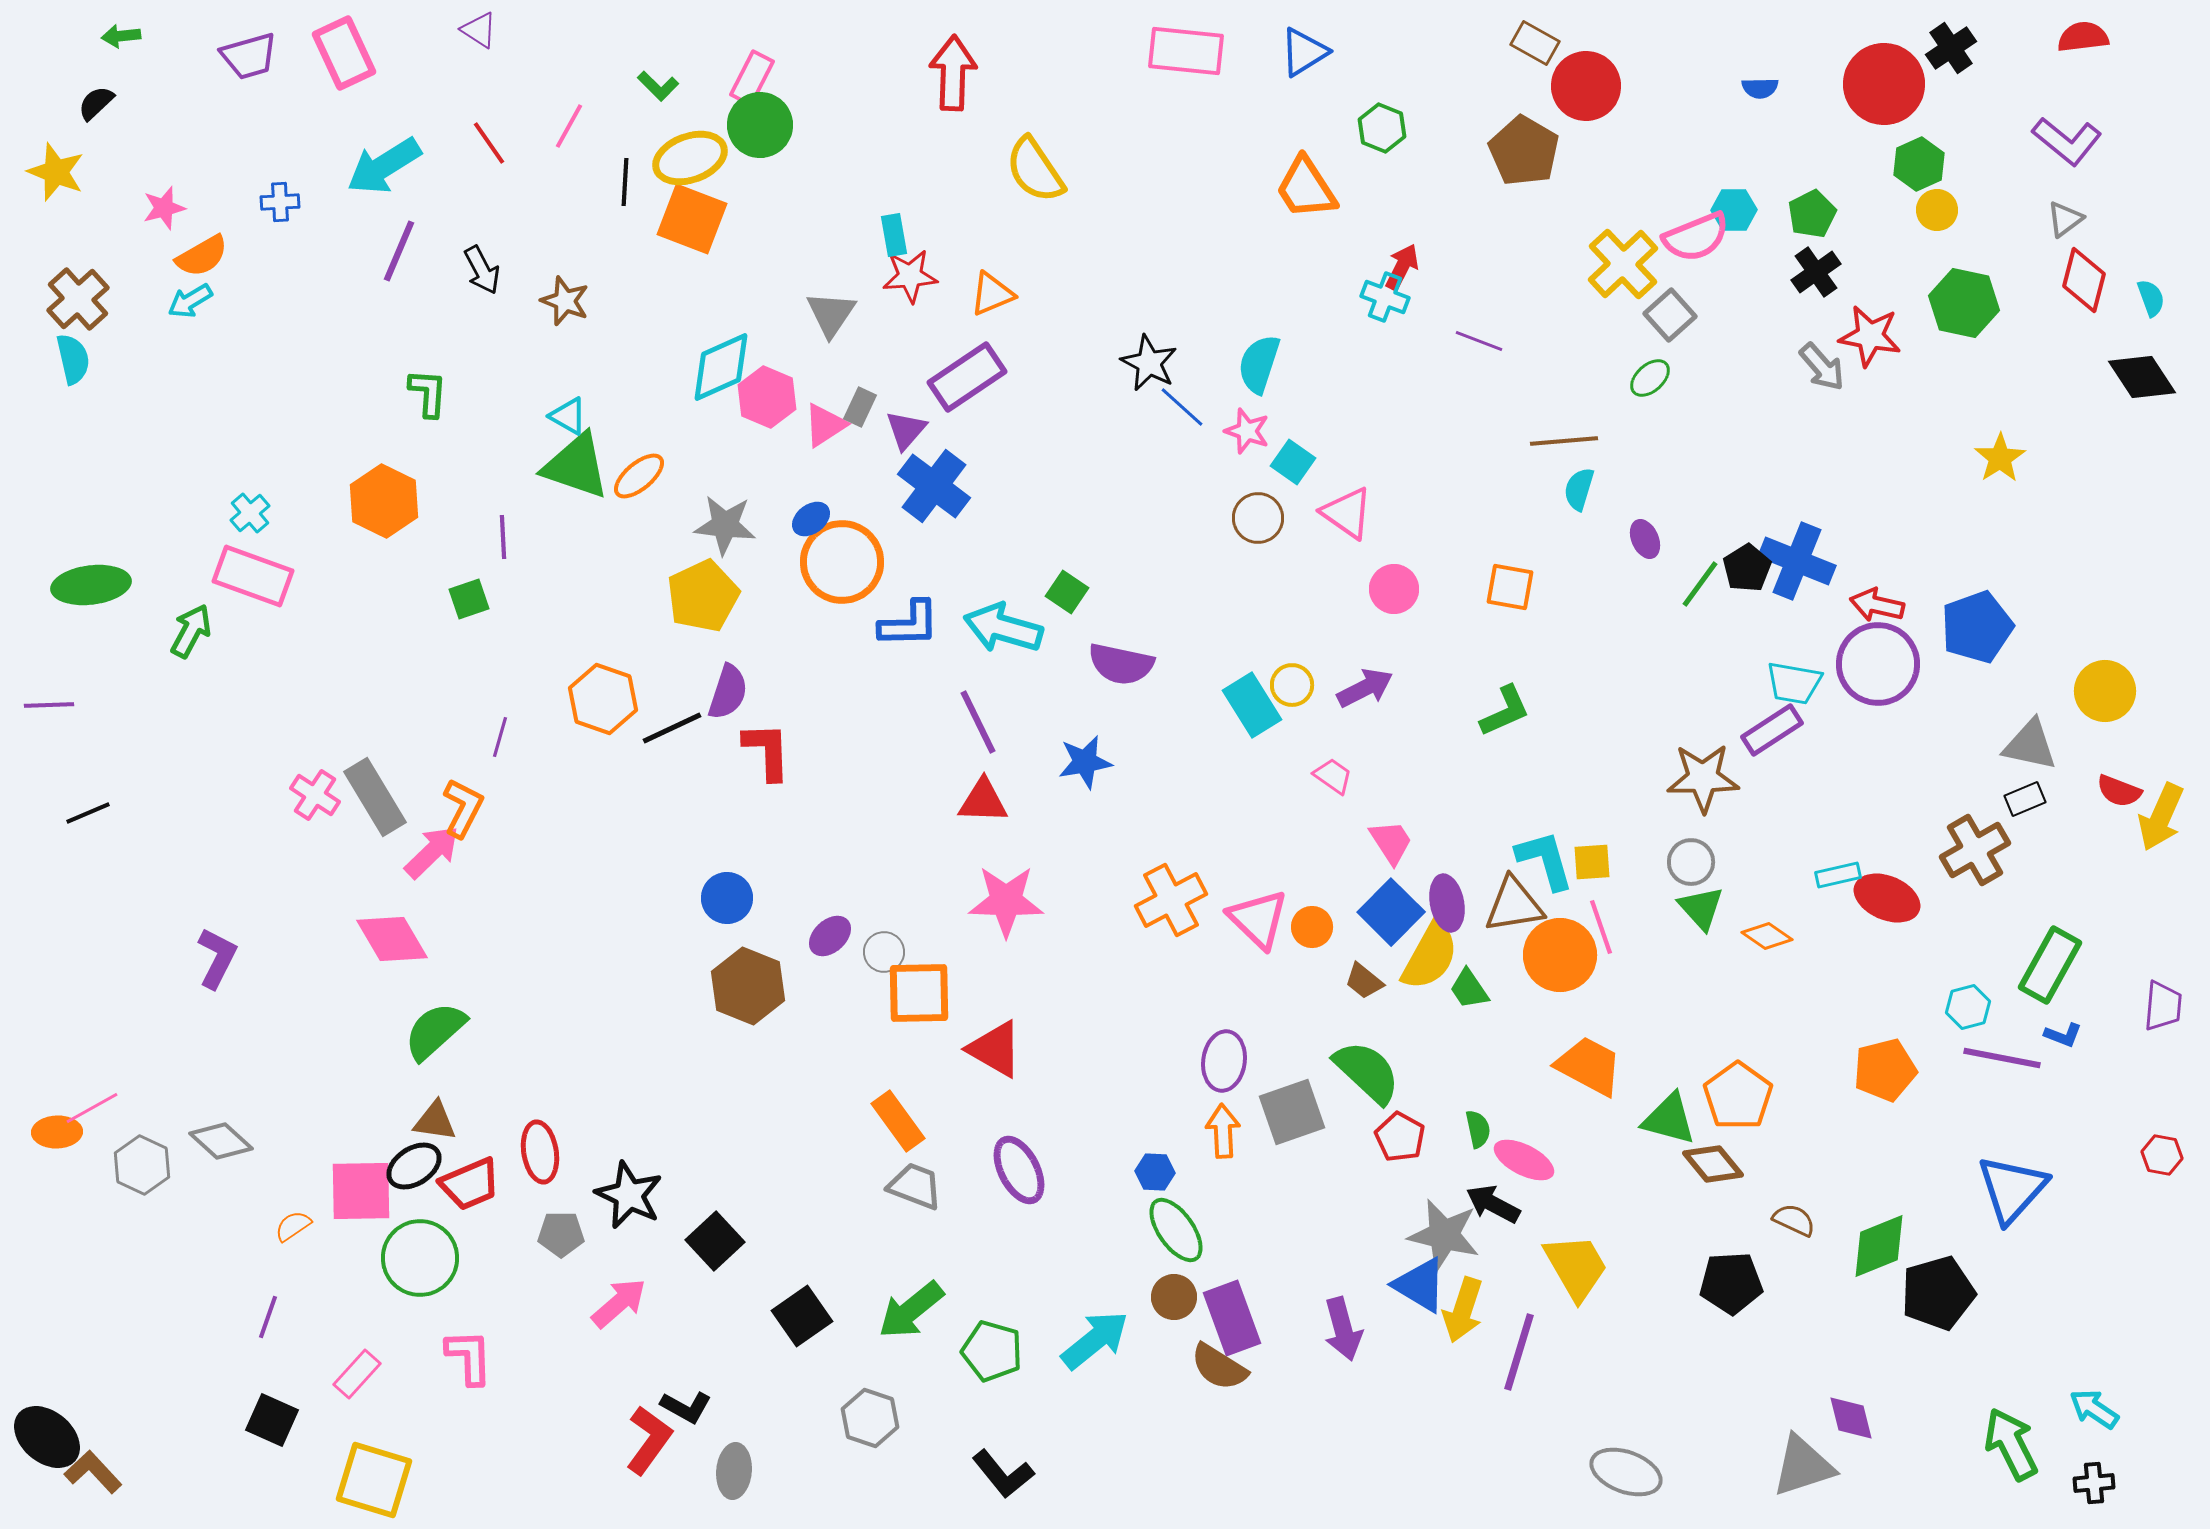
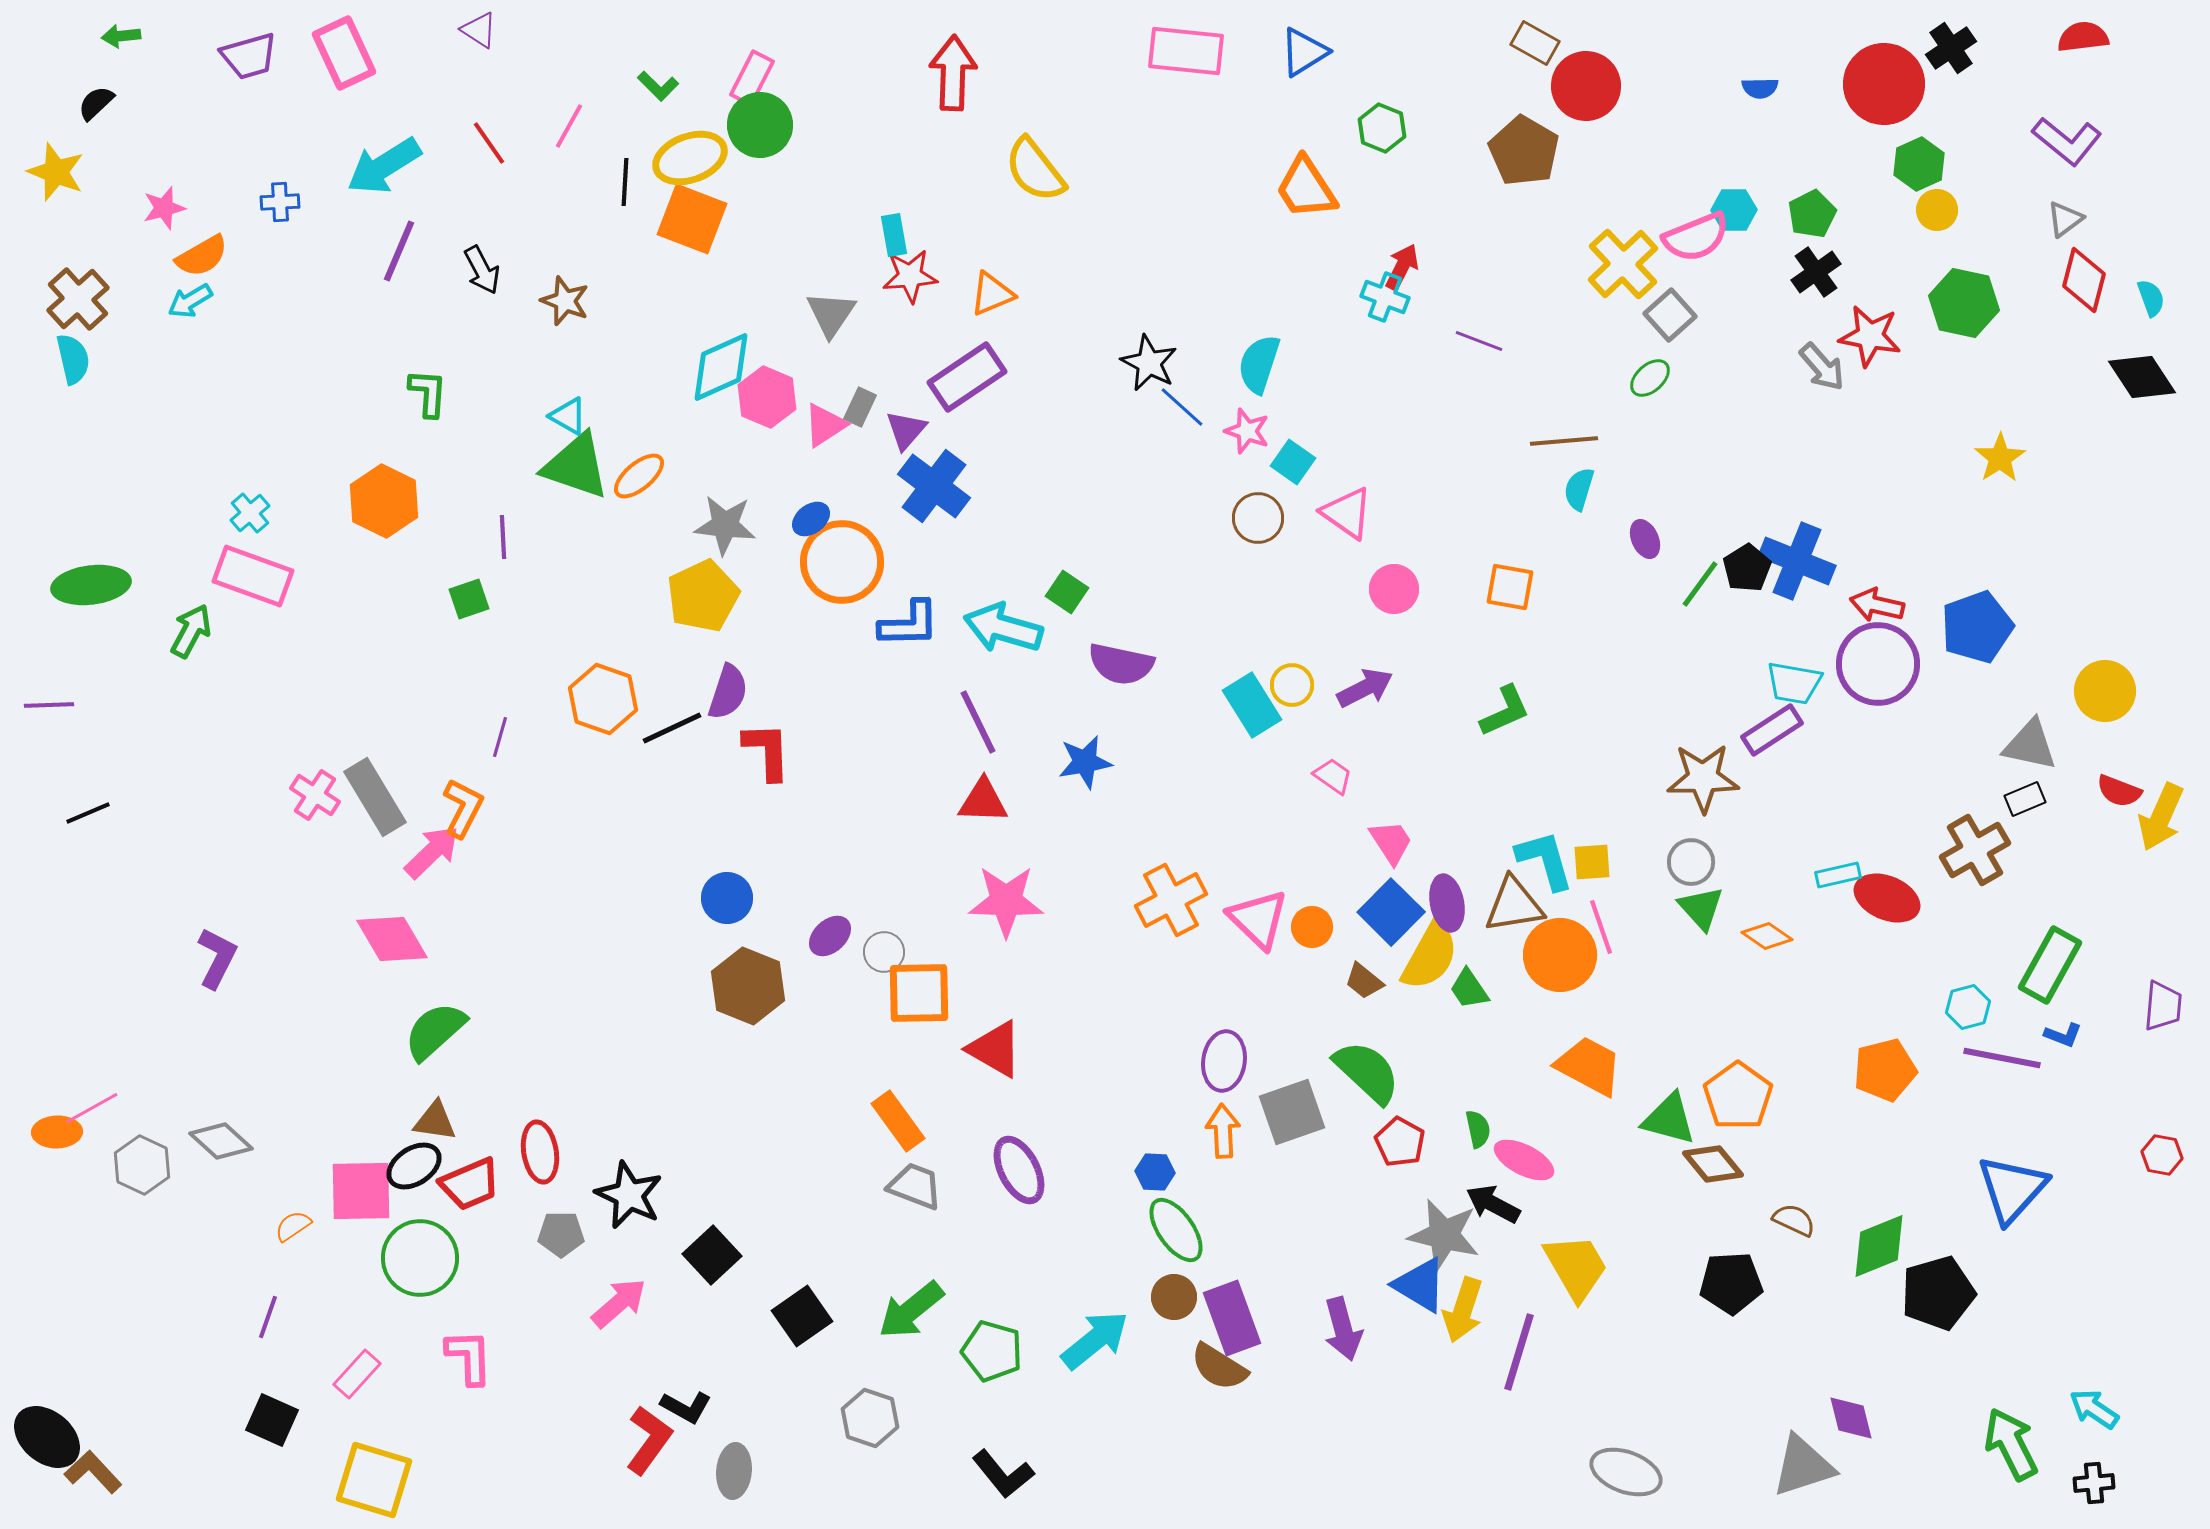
yellow semicircle at (1035, 170): rotated 4 degrees counterclockwise
red pentagon at (1400, 1137): moved 5 px down
black square at (715, 1241): moved 3 px left, 14 px down
